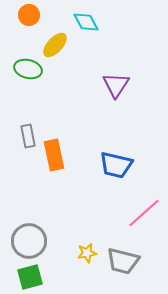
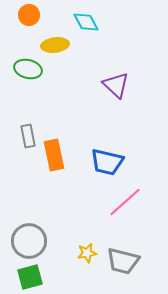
yellow ellipse: rotated 40 degrees clockwise
purple triangle: rotated 20 degrees counterclockwise
blue trapezoid: moved 9 px left, 3 px up
pink line: moved 19 px left, 11 px up
